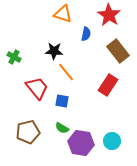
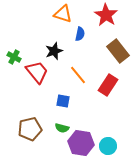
red star: moved 3 px left
blue semicircle: moved 6 px left
black star: rotated 24 degrees counterclockwise
orange line: moved 12 px right, 3 px down
red trapezoid: moved 16 px up
blue square: moved 1 px right
green semicircle: rotated 16 degrees counterclockwise
brown pentagon: moved 2 px right, 3 px up
cyan circle: moved 4 px left, 5 px down
